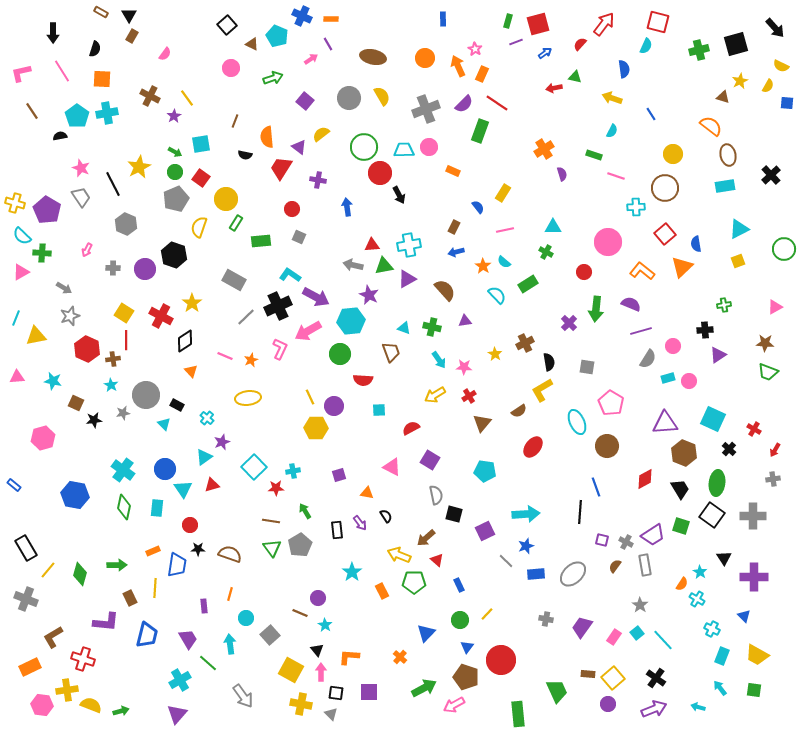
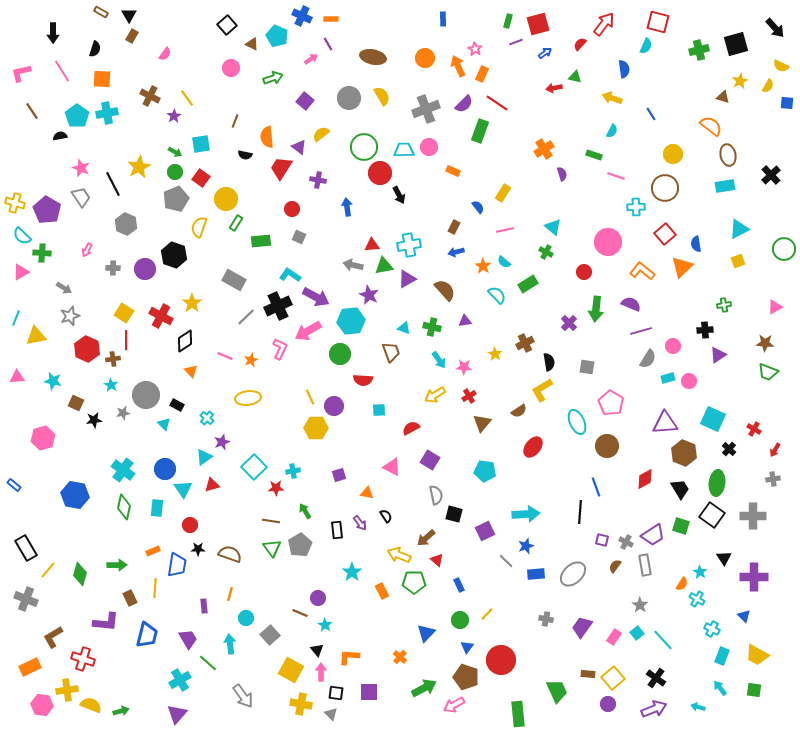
cyan triangle at (553, 227): rotated 42 degrees clockwise
